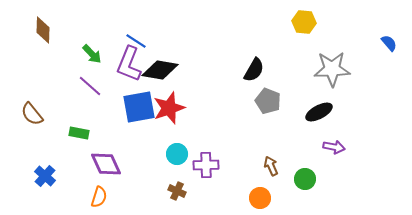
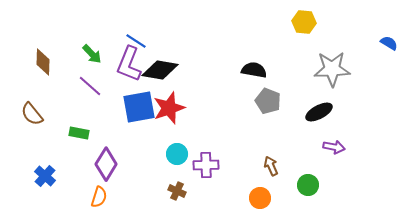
brown diamond: moved 32 px down
blue semicircle: rotated 18 degrees counterclockwise
black semicircle: rotated 110 degrees counterclockwise
purple diamond: rotated 56 degrees clockwise
green circle: moved 3 px right, 6 px down
